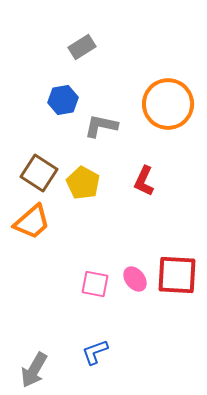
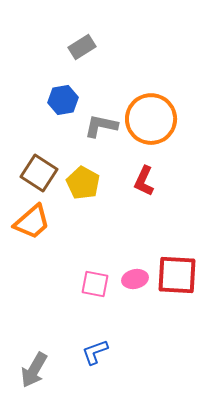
orange circle: moved 17 px left, 15 px down
pink ellipse: rotated 65 degrees counterclockwise
